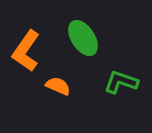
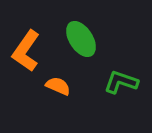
green ellipse: moved 2 px left, 1 px down
